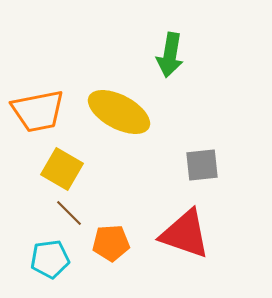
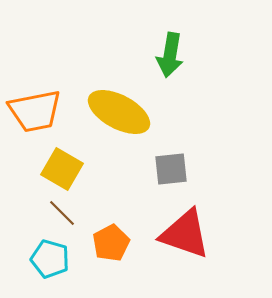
orange trapezoid: moved 3 px left
gray square: moved 31 px left, 4 px down
brown line: moved 7 px left
orange pentagon: rotated 24 degrees counterclockwise
cyan pentagon: rotated 24 degrees clockwise
